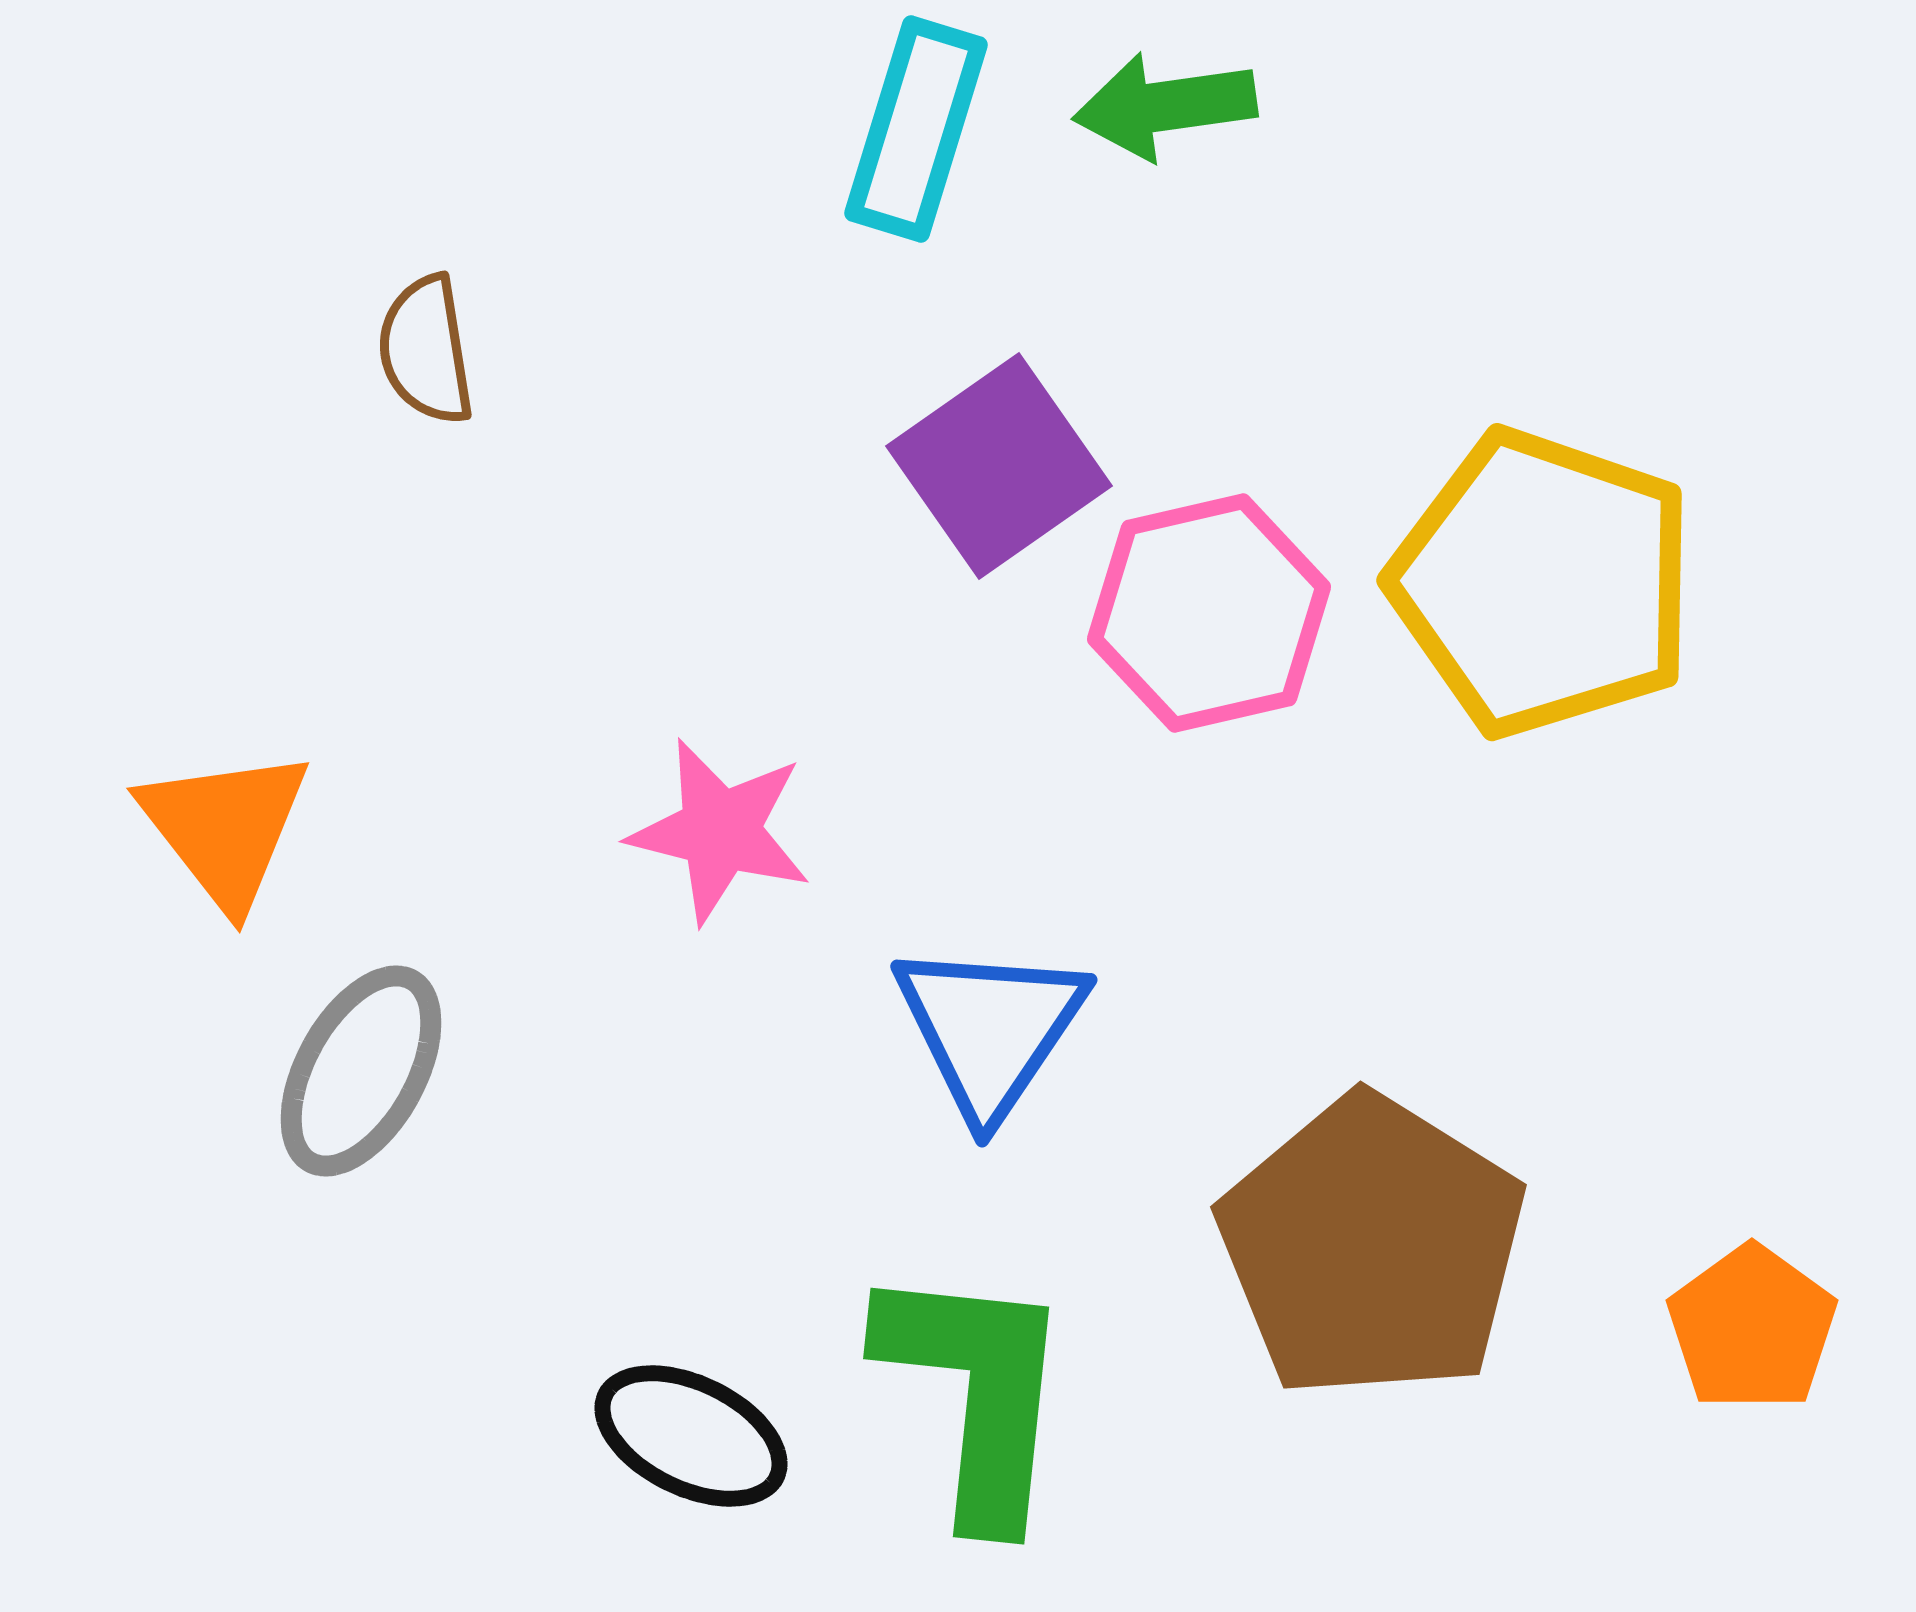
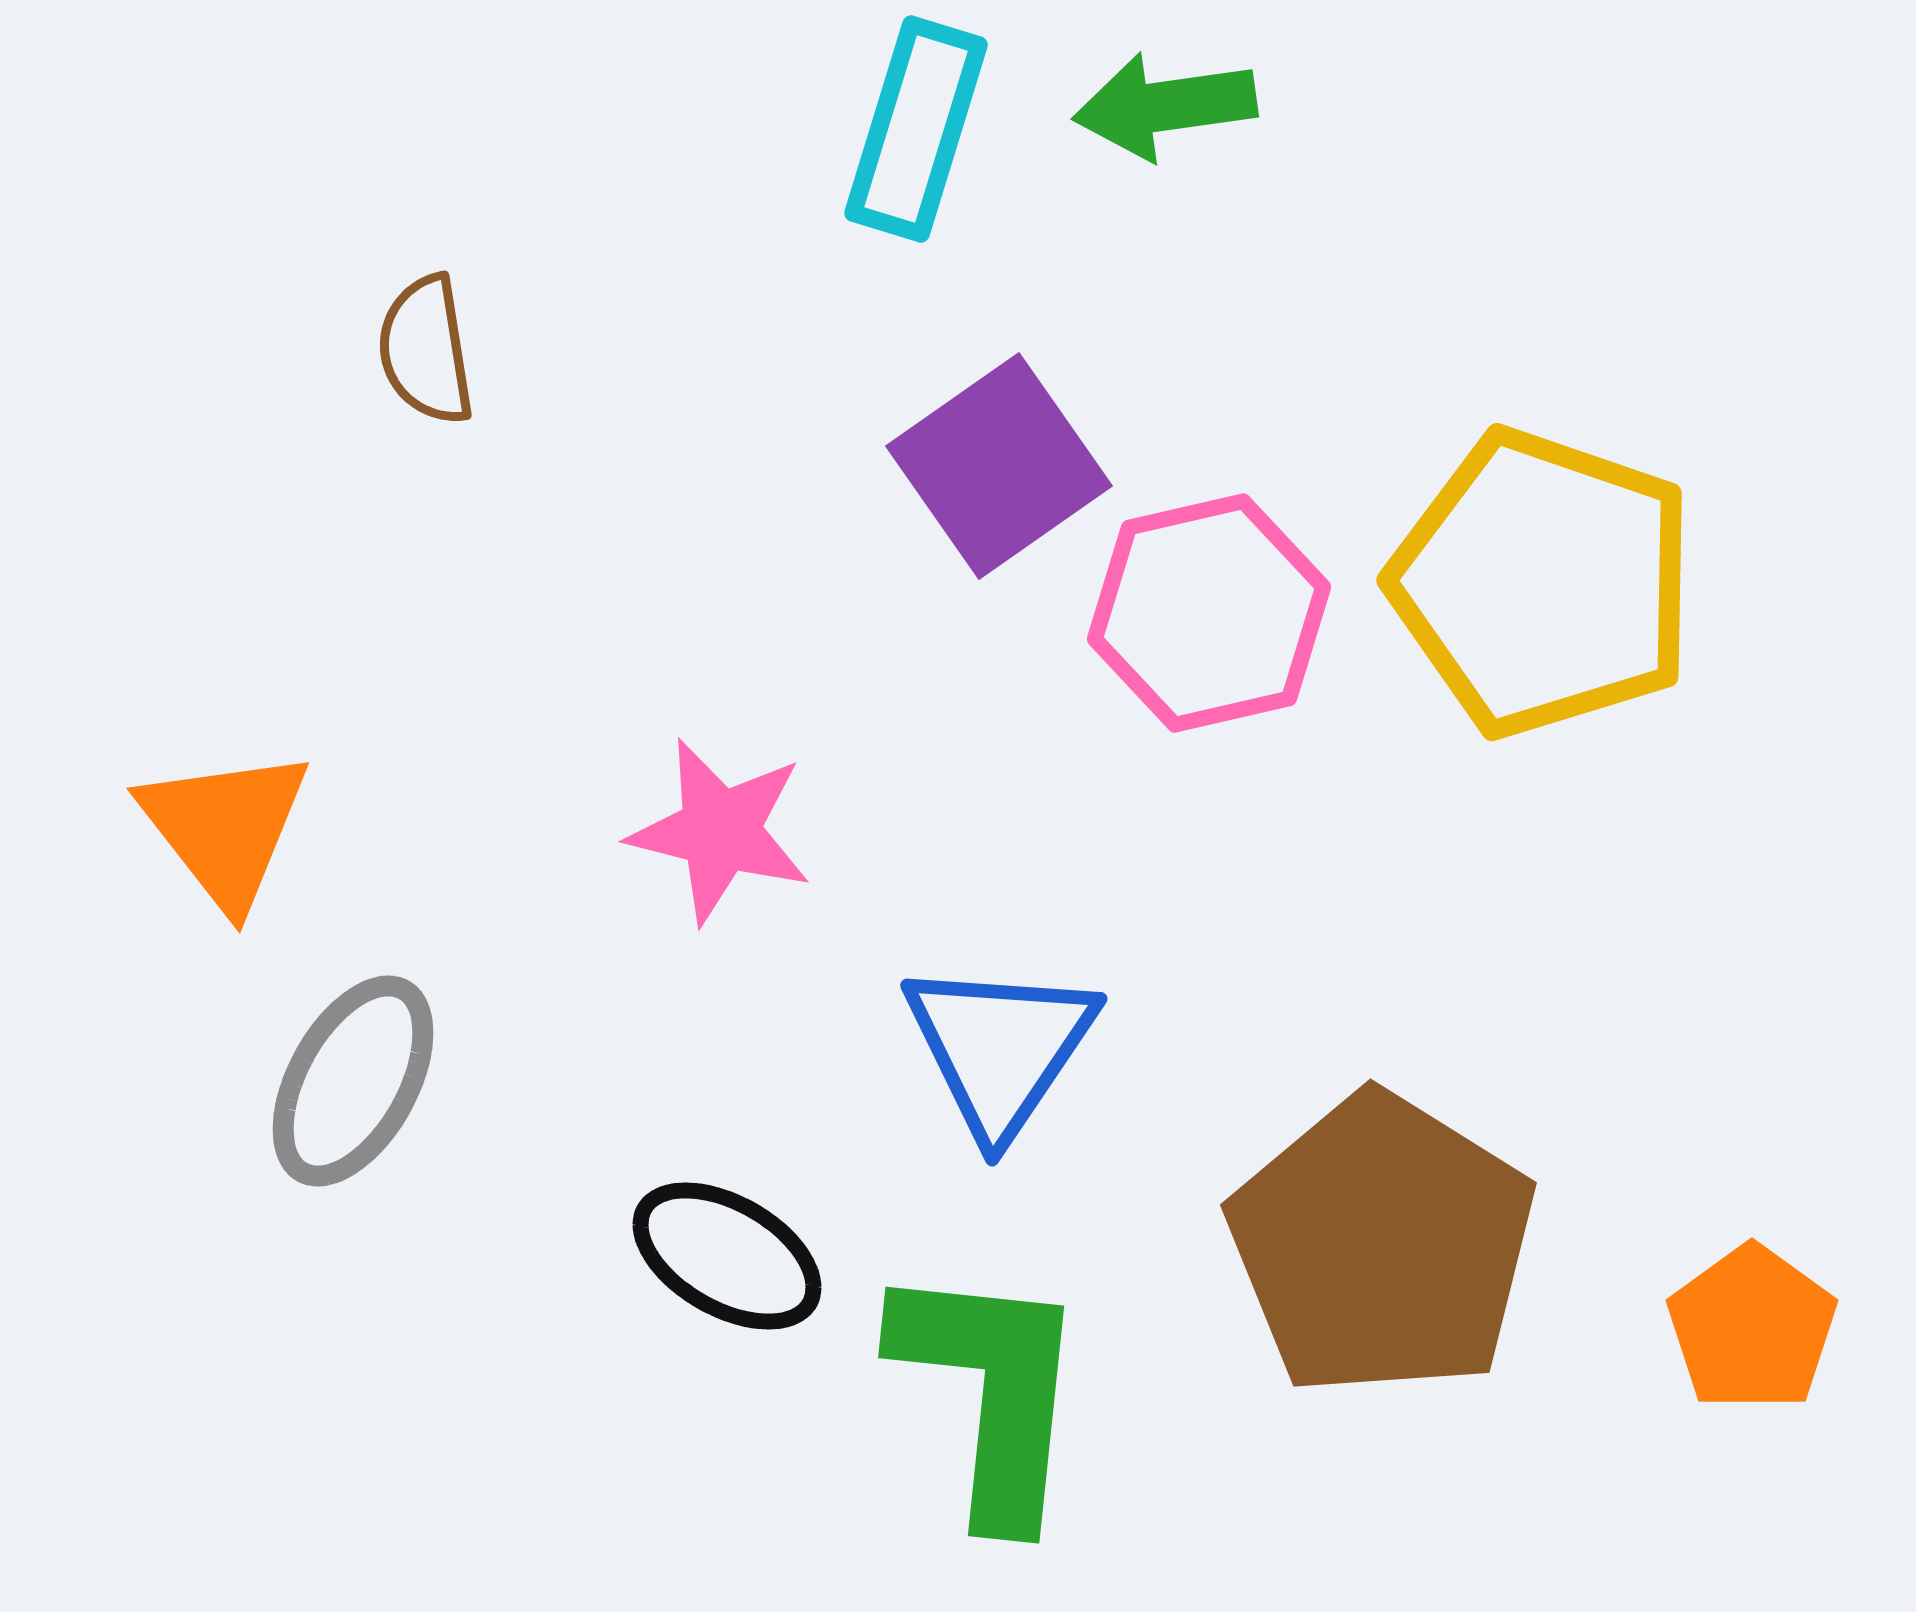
blue triangle: moved 10 px right, 19 px down
gray ellipse: moved 8 px left, 10 px down
brown pentagon: moved 10 px right, 2 px up
green L-shape: moved 15 px right, 1 px up
black ellipse: moved 36 px right, 180 px up; rotated 4 degrees clockwise
